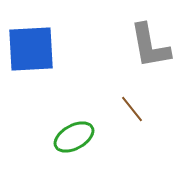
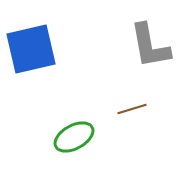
blue square: rotated 10 degrees counterclockwise
brown line: rotated 68 degrees counterclockwise
